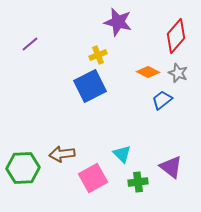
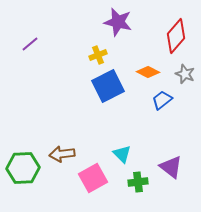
gray star: moved 7 px right, 1 px down
blue square: moved 18 px right
